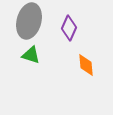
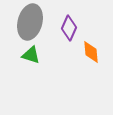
gray ellipse: moved 1 px right, 1 px down
orange diamond: moved 5 px right, 13 px up
